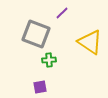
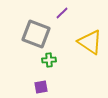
purple square: moved 1 px right
